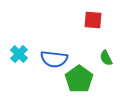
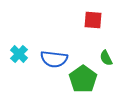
green pentagon: moved 4 px right
